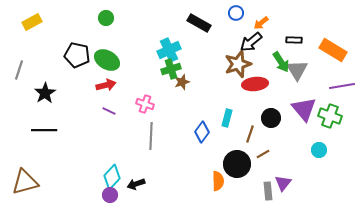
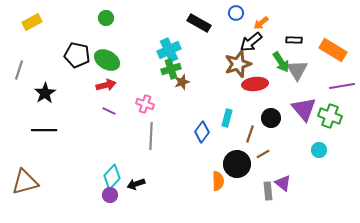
purple triangle at (283, 183): rotated 30 degrees counterclockwise
